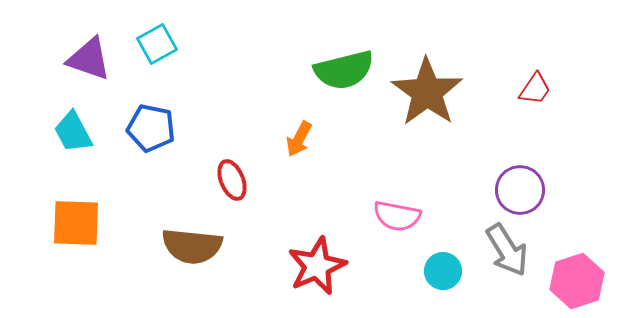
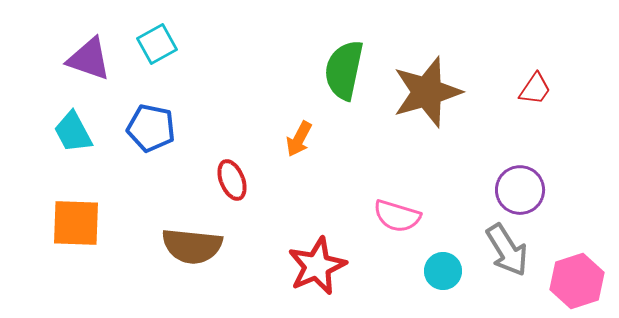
green semicircle: rotated 116 degrees clockwise
brown star: rotated 20 degrees clockwise
pink semicircle: rotated 6 degrees clockwise
